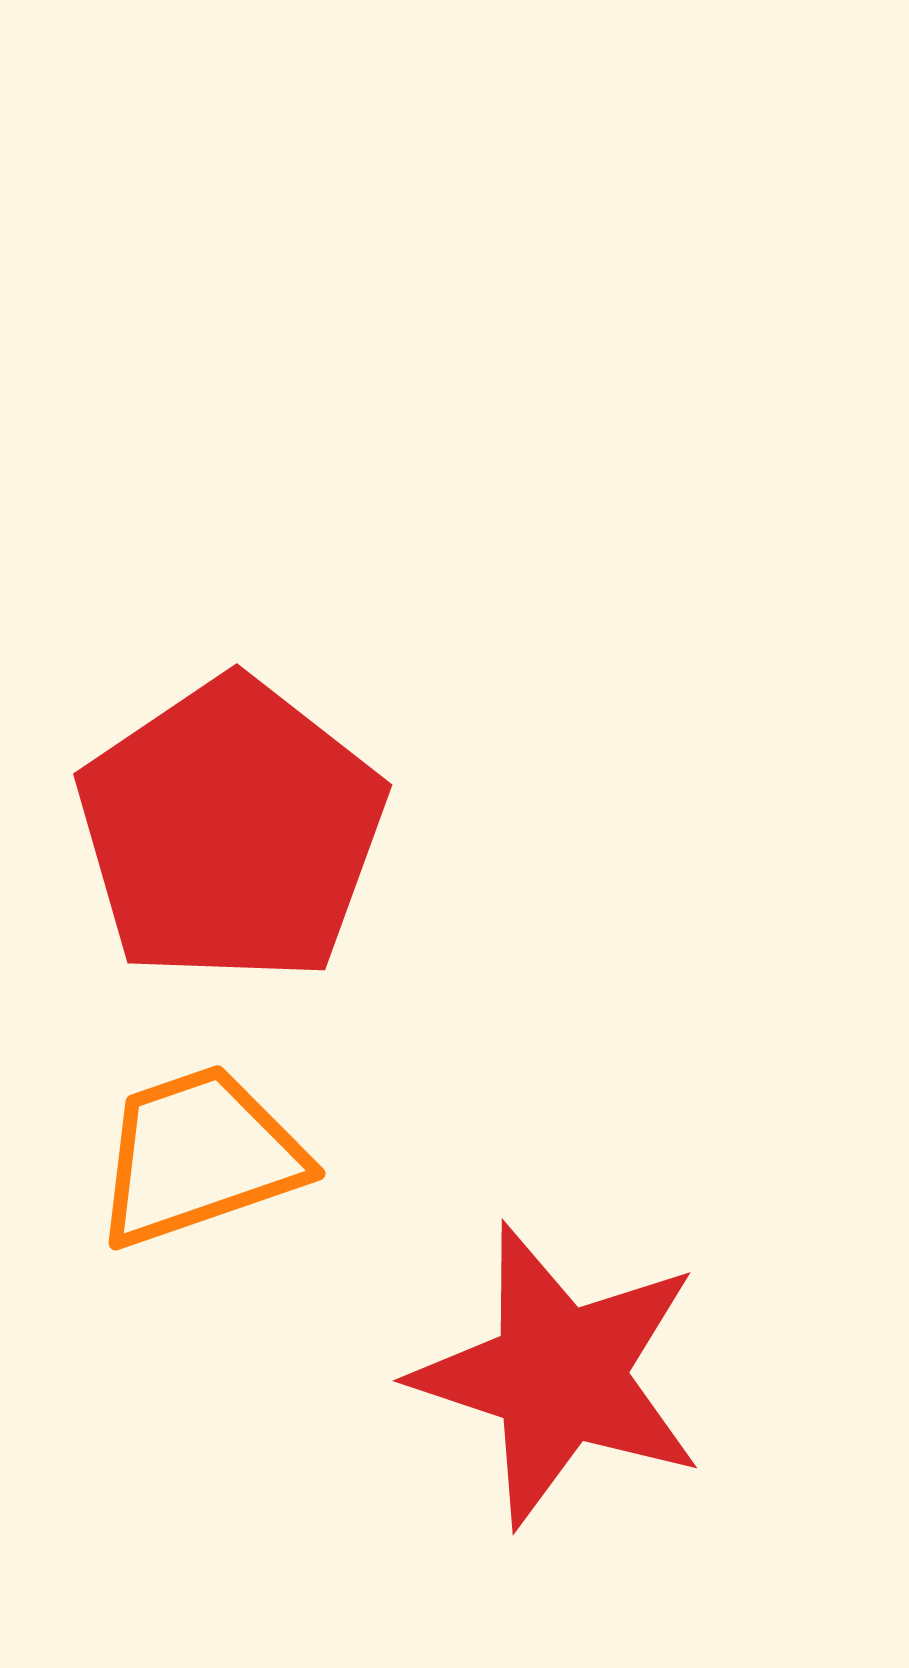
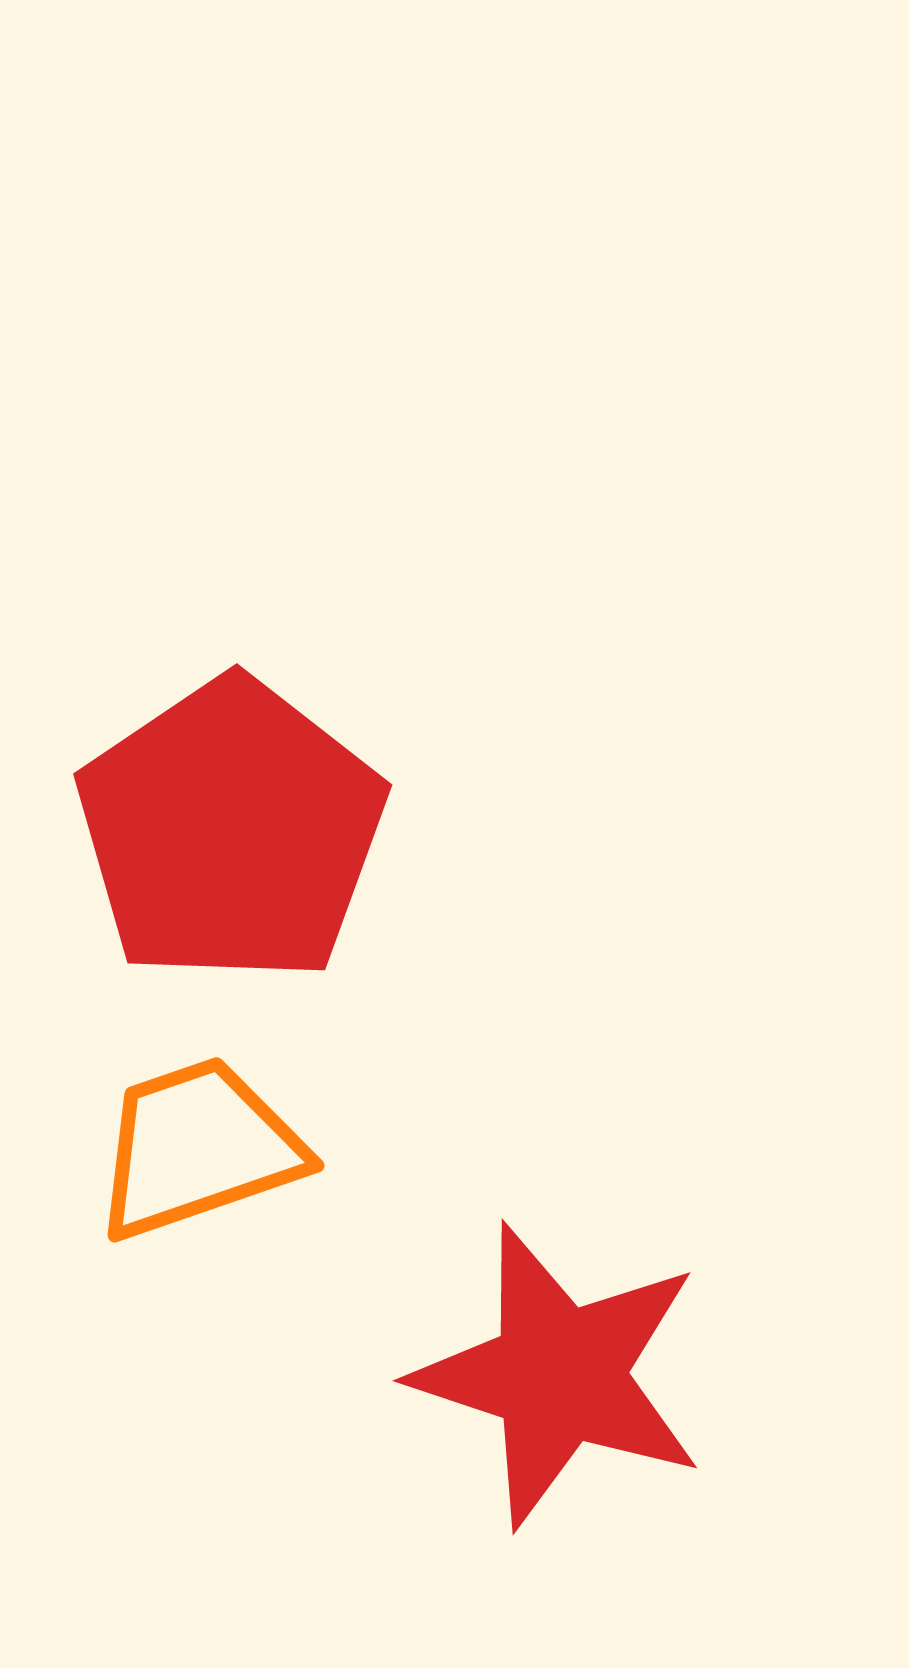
orange trapezoid: moved 1 px left, 8 px up
